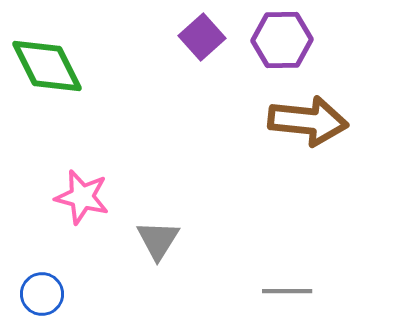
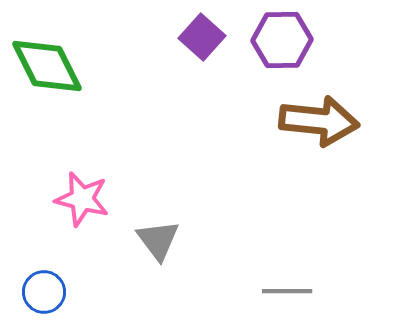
purple square: rotated 6 degrees counterclockwise
brown arrow: moved 11 px right
pink star: moved 2 px down
gray triangle: rotated 9 degrees counterclockwise
blue circle: moved 2 px right, 2 px up
